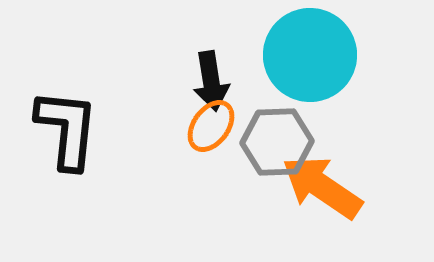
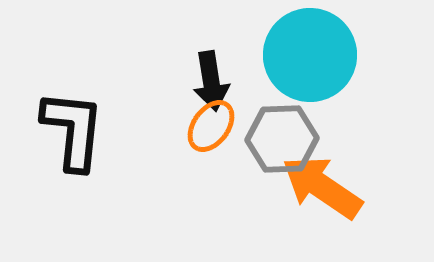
black L-shape: moved 6 px right, 1 px down
gray hexagon: moved 5 px right, 3 px up
